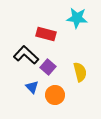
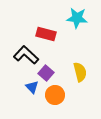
purple square: moved 2 px left, 6 px down
